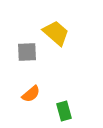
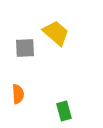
gray square: moved 2 px left, 4 px up
orange semicircle: moved 13 px left; rotated 54 degrees counterclockwise
